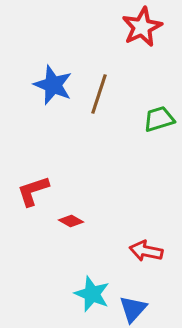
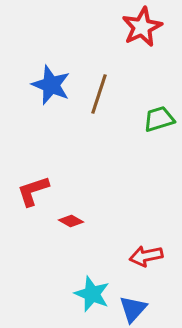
blue star: moved 2 px left
red arrow: moved 5 px down; rotated 24 degrees counterclockwise
